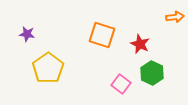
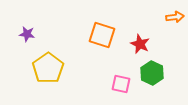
pink square: rotated 24 degrees counterclockwise
